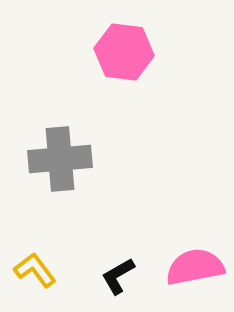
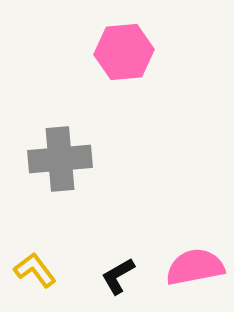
pink hexagon: rotated 12 degrees counterclockwise
